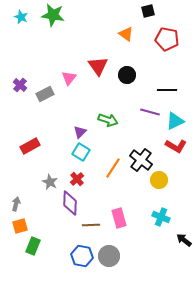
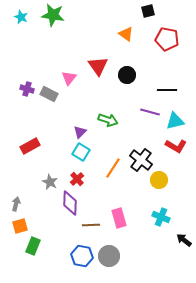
purple cross: moved 7 px right, 4 px down; rotated 24 degrees counterclockwise
gray rectangle: moved 4 px right; rotated 54 degrees clockwise
cyan triangle: rotated 12 degrees clockwise
